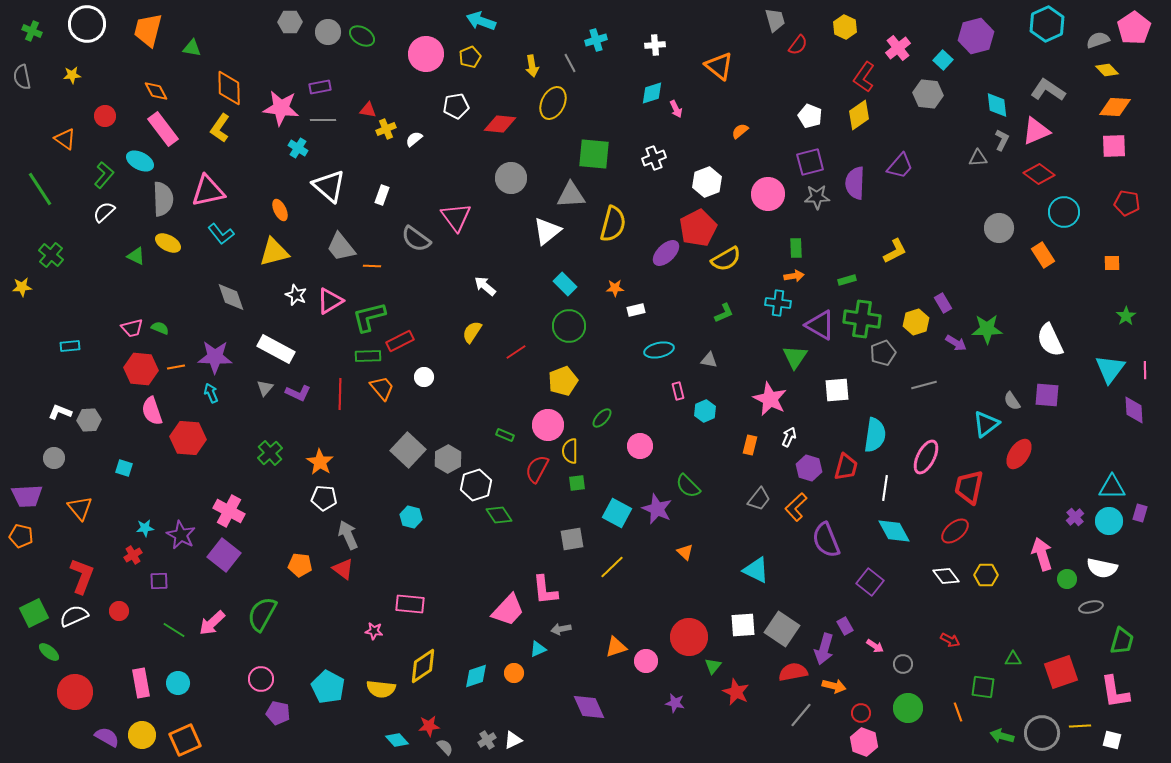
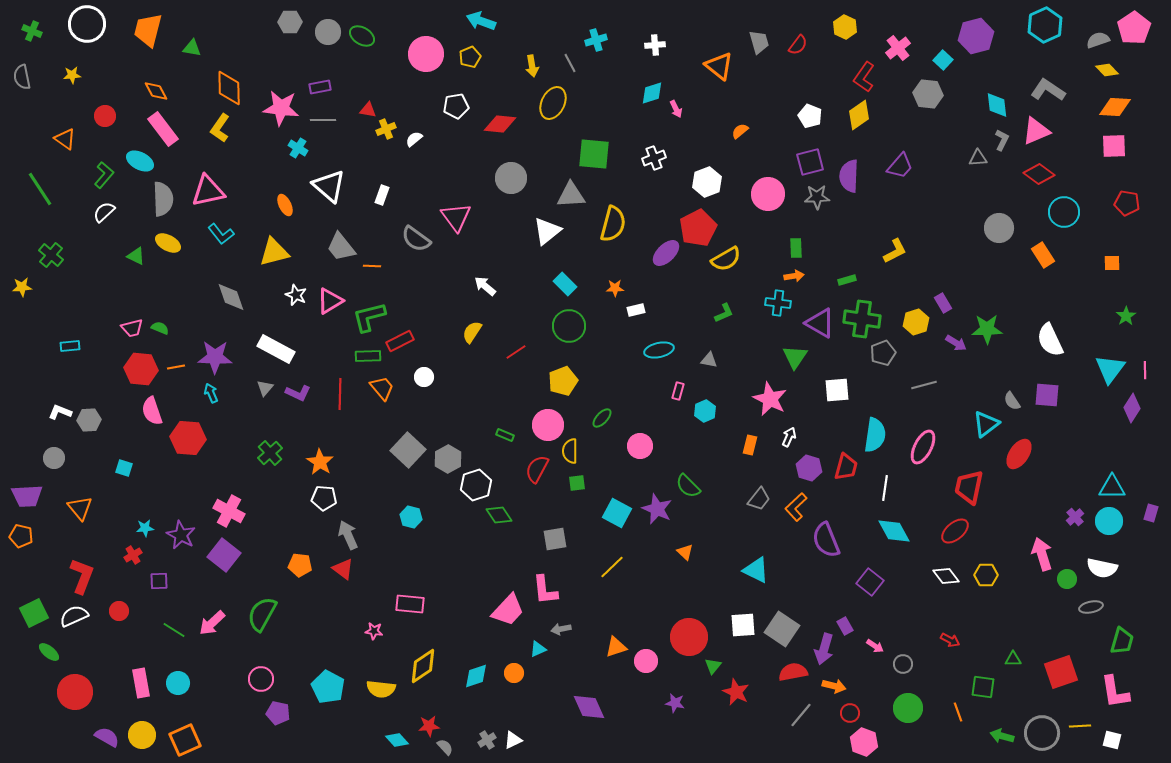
gray trapezoid at (775, 20): moved 16 px left, 22 px down
cyan hexagon at (1047, 24): moved 2 px left, 1 px down
purple semicircle at (855, 183): moved 6 px left, 7 px up
orange ellipse at (280, 210): moved 5 px right, 5 px up
purple triangle at (820, 325): moved 2 px up
pink rectangle at (678, 391): rotated 30 degrees clockwise
purple diamond at (1134, 410): moved 2 px left, 2 px up; rotated 36 degrees clockwise
pink ellipse at (926, 457): moved 3 px left, 10 px up
purple rectangle at (1140, 513): moved 11 px right
gray square at (572, 539): moved 17 px left
red circle at (861, 713): moved 11 px left
